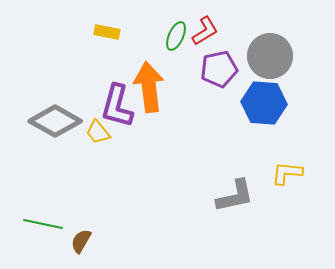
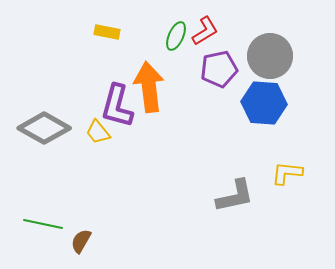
gray diamond: moved 11 px left, 7 px down
